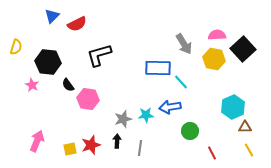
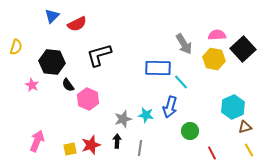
black hexagon: moved 4 px right
pink hexagon: rotated 15 degrees clockwise
blue arrow: rotated 65 degrees counterclockwise
cyan star: rotated 14 degrees clockwise
brown triangle: rotated 16 degrees counterclockwise
